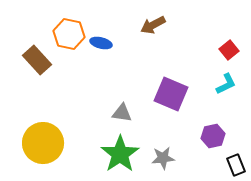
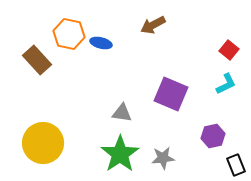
red square: rotated 12 degrees counterclockwise
